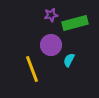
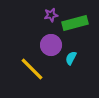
cyan semicircle: moved 2 px right, 2 px up
yellow line: rotated 24 degrees counterclockwise
